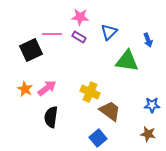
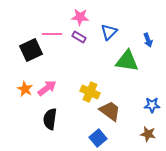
black semicircle: moved 1 px left, 2 px down
